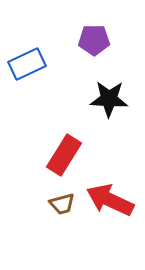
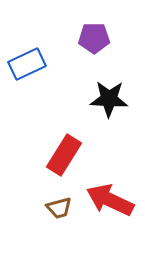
purple pentagon: moved 2 px up
brown trapezoid: moved 3 px left, 4 px down
